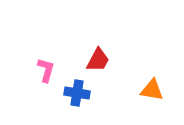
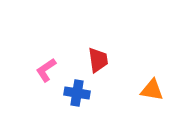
red trapezoid: rotated 36 degrees counterclockwise
pink L-shape: rotated 140 degrees counterclockwise
